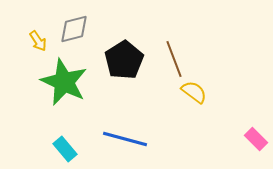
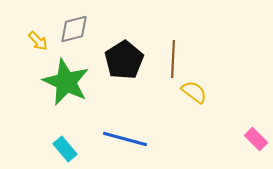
yellow arrow: rotated 10 degrees counterclockwise
brown line: moved 1 px left; rotated 24 degrees clockwise
green star: moved 2 px right
